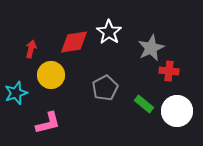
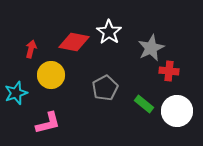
red diamond: rotated 20 degrees clockwise
